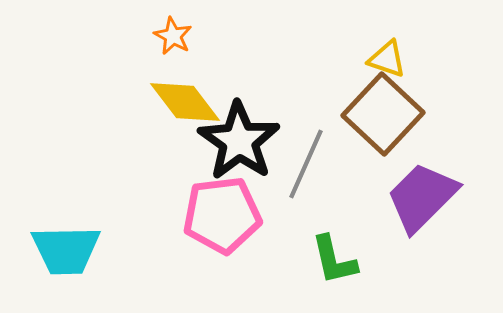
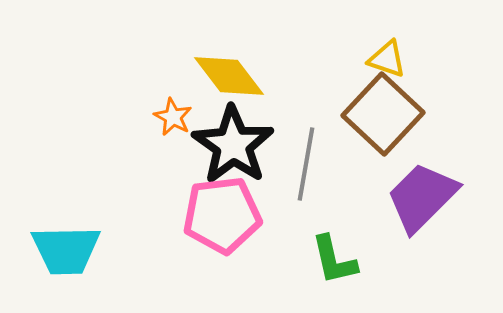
orange star: moved 81 px down
yellow diamond: moved 44 px right, 26 px up
black star: moved 6 px left, 4 px down
gray line: rotated 14 degrees counterclockwise
